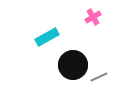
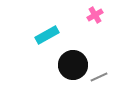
pink cross: moved 2 px right, 2 px up
cyan rectangle: moved 2 px up
